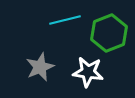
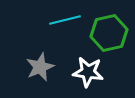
green hexagon: rotated 9 degrees clockwise
